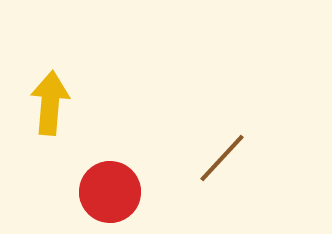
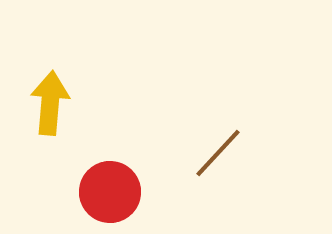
brown line: moved 4 px left, 5 px up
